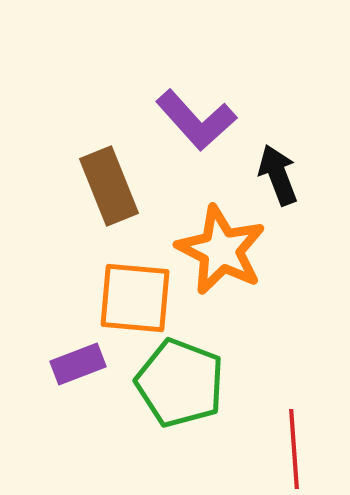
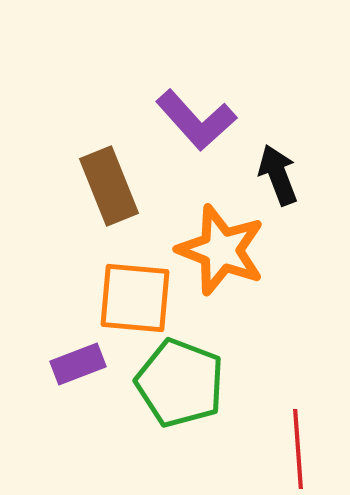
orange star: rotated 6 degrees counterclockwise
red line: moved 4 px right
